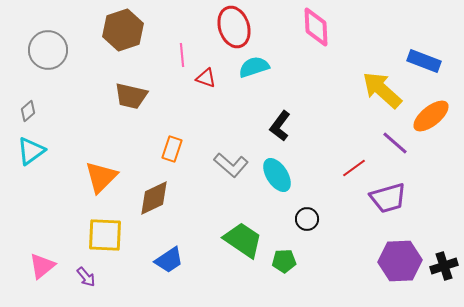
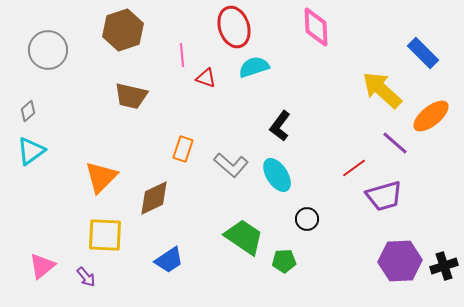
blue rectangle: moved 1 px left, 8 px up; rotated 24 degrees clockwise
orange rectangle: moved 11 px right
purple trapezoid: moved 4 px left, 2 px up
green trapezoid: moved 1 px right, 3 px up
